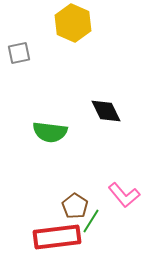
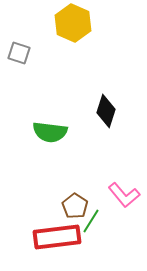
gray square: rotated 30 degrees clockwise
black diamond: rotated 44 degrees clockwise
